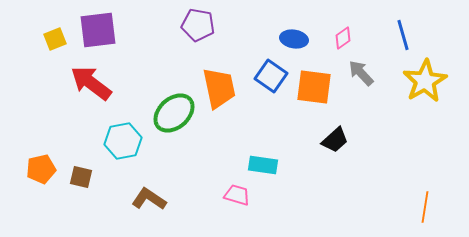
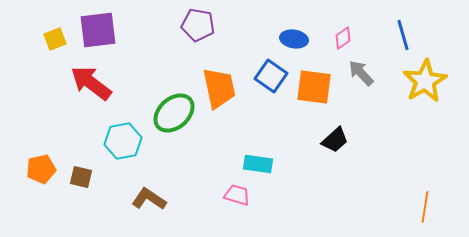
cyan rectangle: moved 5 px left, 1 px up
